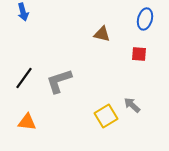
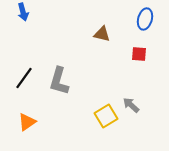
gray L-shape: rotated 56 degrees counterclockwise
gray arrow: moved 1 px left
orange triangle: rotated 42 degrees counterclockwise
